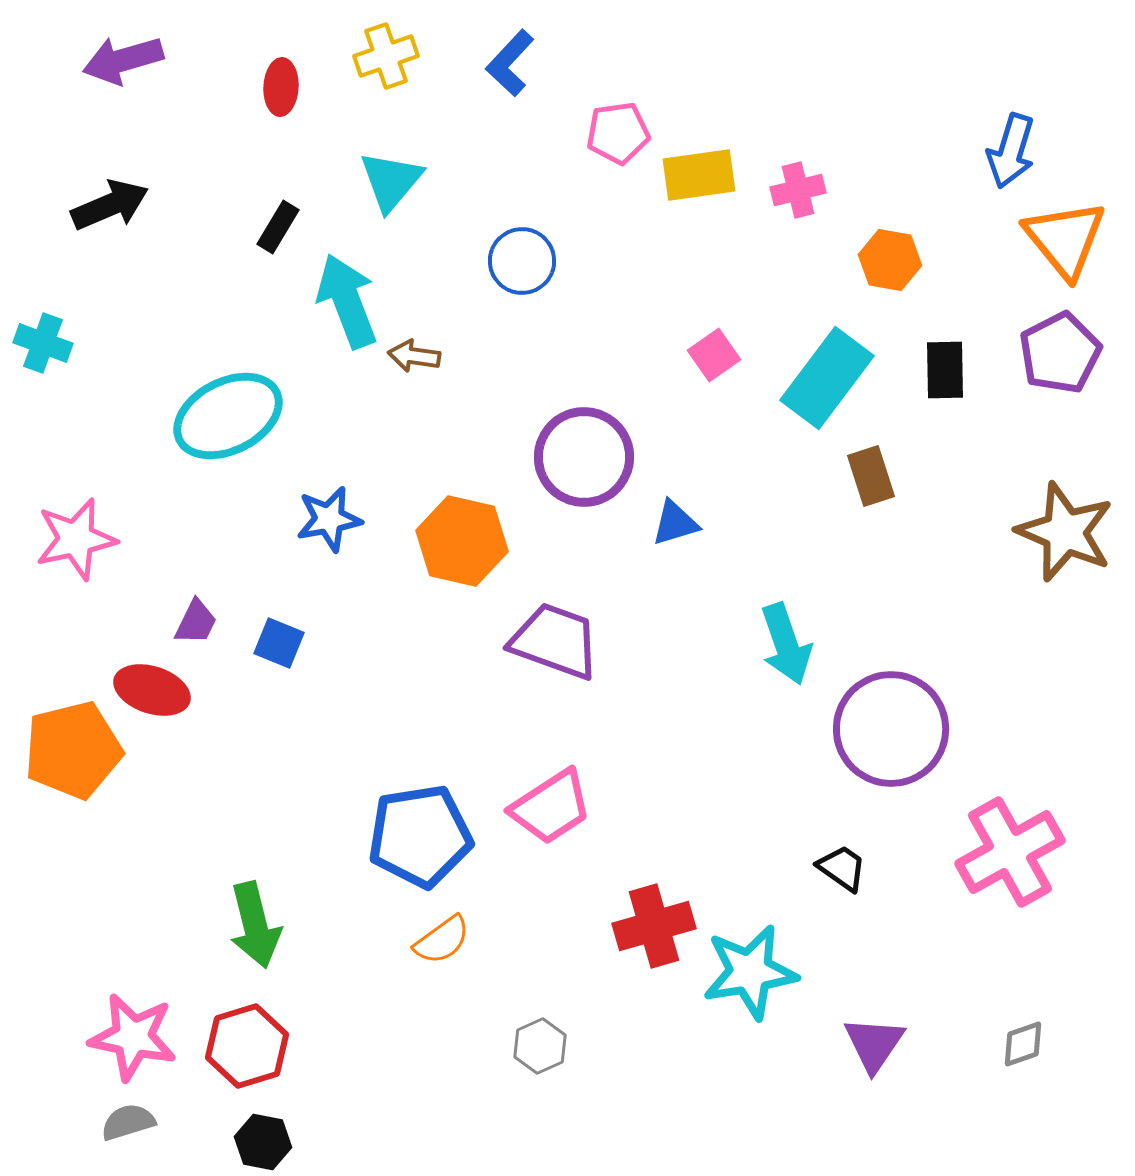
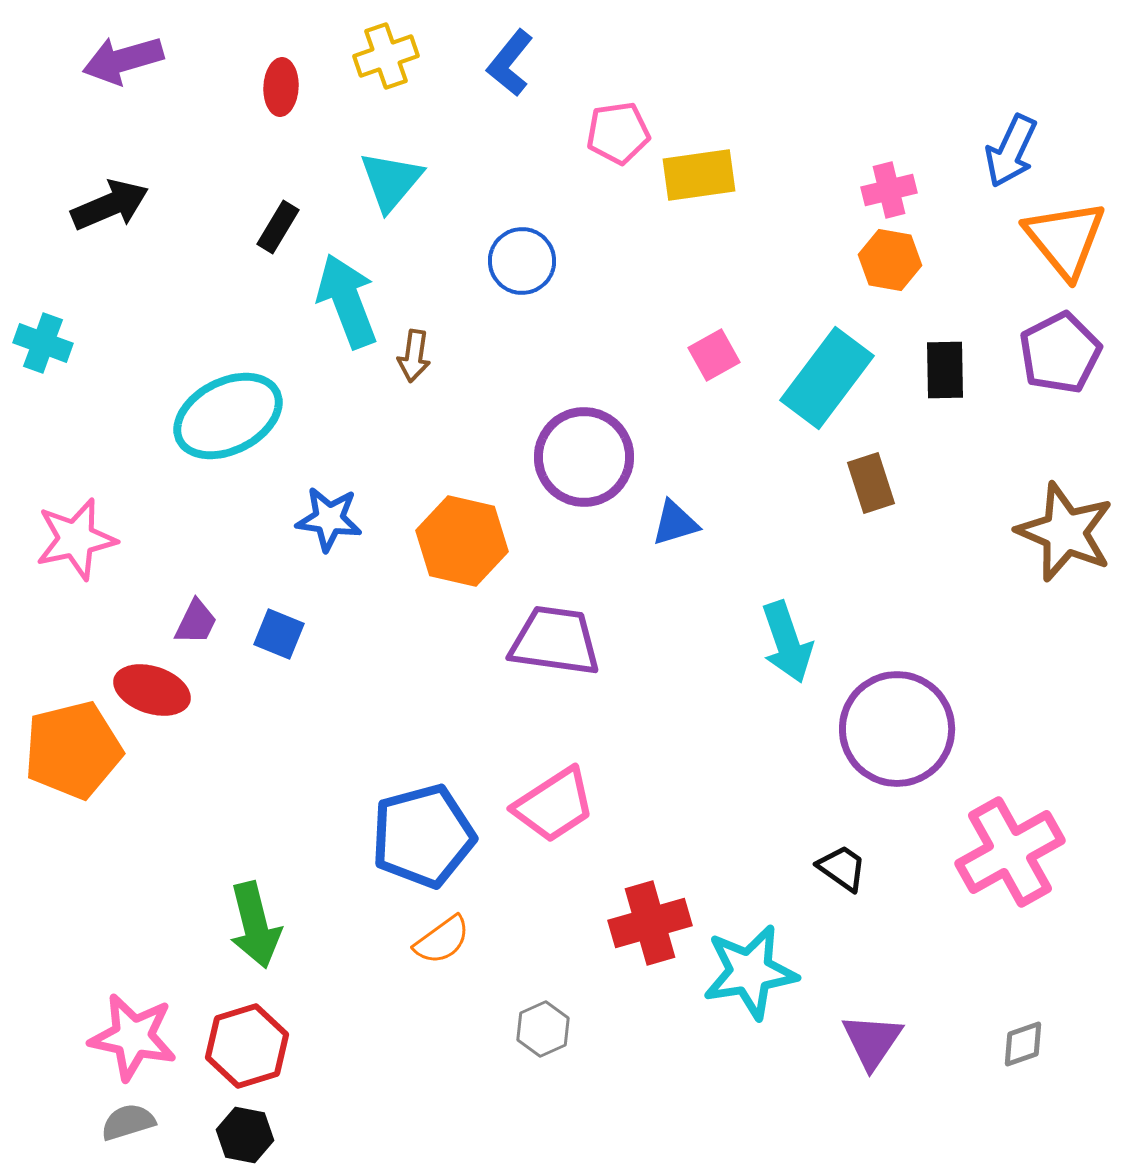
blue L-shape at (510, 63): rotated 4 degrees counterclockwise
blue arrow at (1011, 151): rotated 8 degrees clockwise
pink cross at (798, 190): moved 91 px right
pink square at (714, 355): rotated 6 degrees clockwise
brown arrow at (414, 356): rotated 90 degrees counterclockwise
brown rectangle at (871, 476): moved 7 px down
blue star at (329, 519): rotated 18 degrees clockwise
purple trapezoid at (555, 641): rotated 12 degrees counterclockwise
blue square at (279, 643): moved 9 px up
cyan arrow at (786, 644): moved 1 px right, 2 px up
purple circle at (891, 729): moved 6 px right
pink trapezoid at (551, 807): moved 3 px right, 2 px up
blue pentagon at (420, 836): moved 3 px right; rotated 6 degrees counterclockwise
red cross at (654, 926): moved 4 px left, 3 px up
purple triangle at (874, 1044): moved 2 px left, 3 px up
gray hexagon at (540, 1046): moved 3 px right, 17 px up
black hexagon at (263, 1142): moved 18 px left, 7 px up
